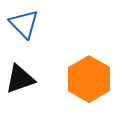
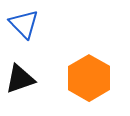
orange hexagon: moved 1 px up
